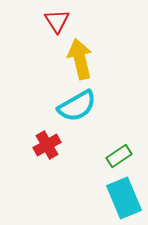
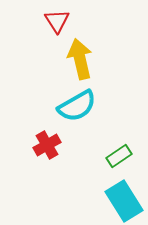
cyan rectangle: moved 3 px down; rotated 9 degrees counterclockwise
